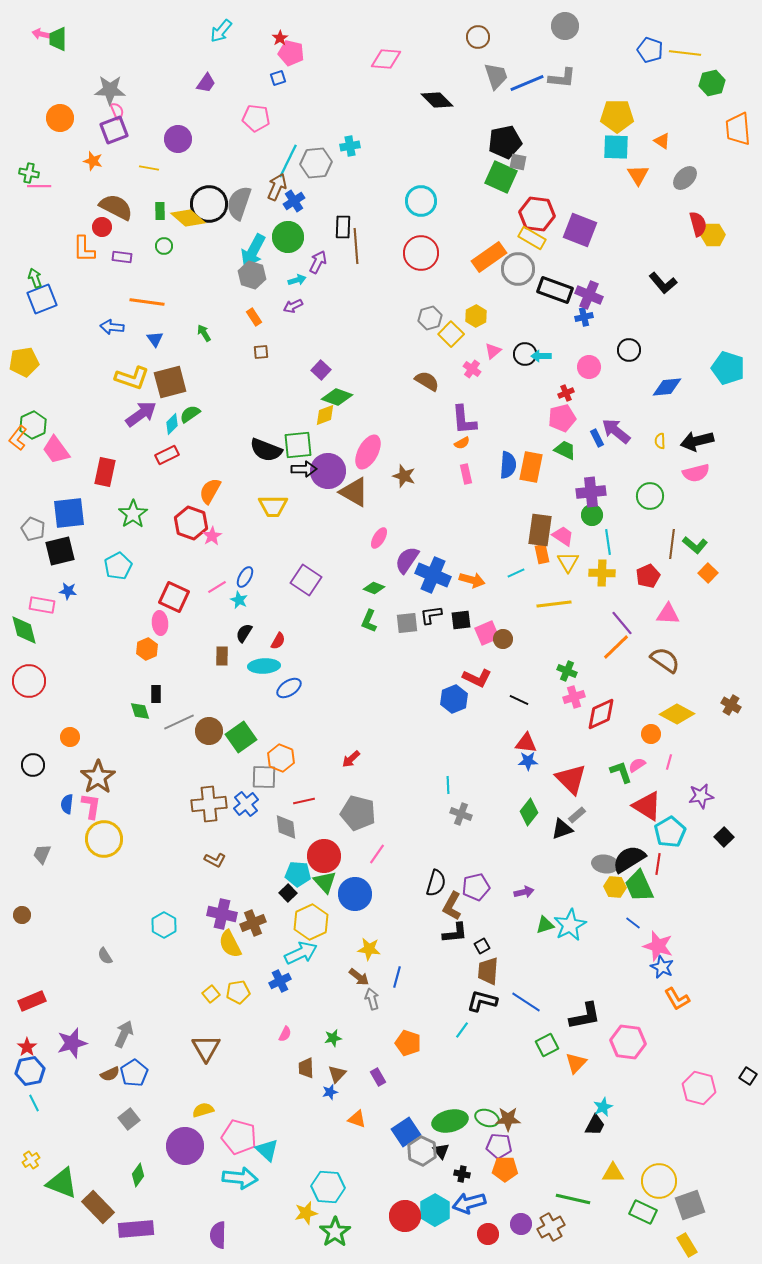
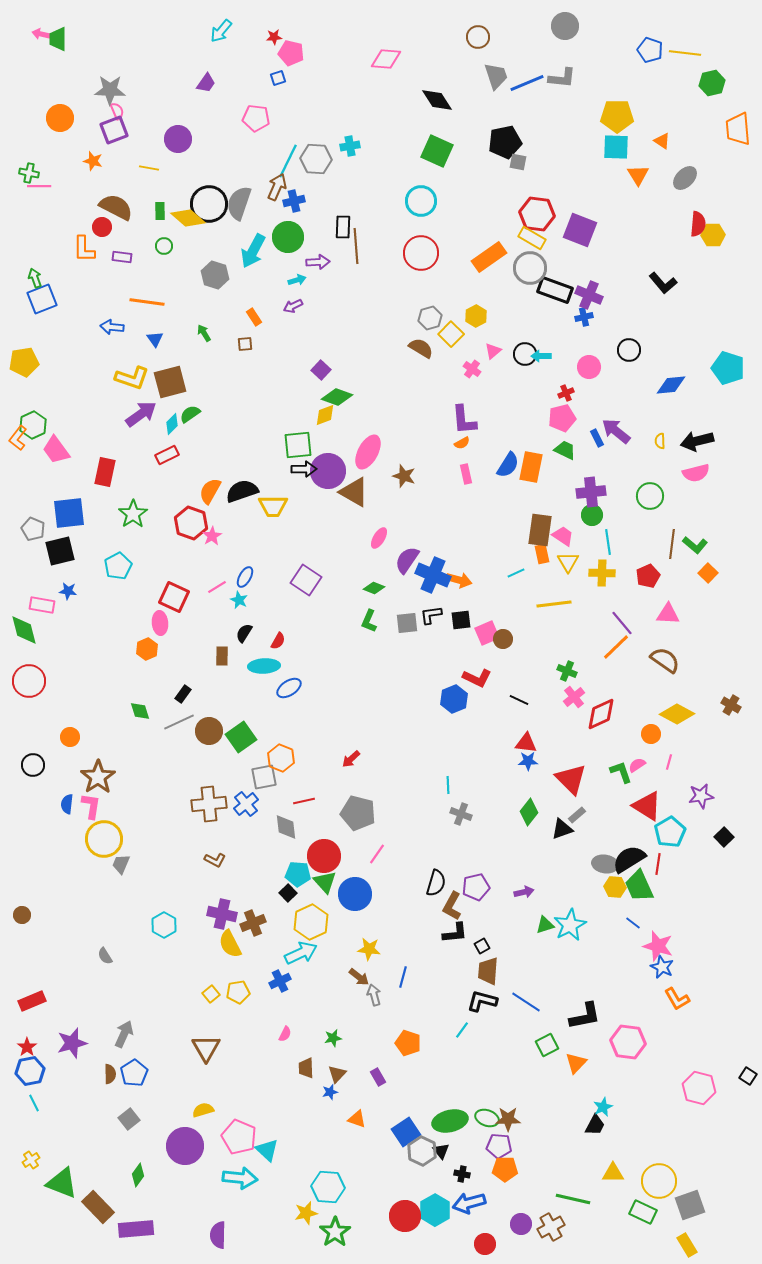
red star at (280, 38): moved 6 px left, 1 px up; rotated 28 degrees clockwise
black diamond at (437, 100): rotated 12 degrees clockwise
gray hexagon at (316, 163): moved 4 px up; rotated 8 degrees clockwise
green square at (501, 177): moved 64 px left, 26 px up
blue cross at (294, 201): rotated 20 degrees clockwise
red semicircle at (698, 224): rotated 20 degrees clockwise
purple arrow at (318, 262): rotated 60 degrees clockwise
gray circle at (518, 269): moved 12 px right, 1 px up
gray hexagon at (252, 275): moved 37 px left
brown square at (261, 352): moved 16 px left, 8 px up
brown semicircle at (427, 381): moved 6 px left, 33 px up
blue diamond at (667, 387): moved 4 px right, 2 px up
black semicircle at (266, 450): moved 24 px left, 41 px down; rotated 140 degrees clockwise
blue semicircle at (508, 465): rotated 28 degrees clockwise
orange arrow at (472, 580): moved 13 px left
black rectangle at (156, 694): moved 27 px right; rotated 36 degrees clockwise
pink cross at (574, 697): rotated 20 degrees counterclockwise
gray square at (264, 777): rotated 12 degrees counterclockwise
gray trapezoid at (42, 854): moved 79 px right, 10 px down
blue line at (397, 977): moved 6 px right
gray arrow at (372, 999): moved 2 px right, 4 px up
brown semicircle at (110, 1074): rotated 66 degrees counterclockwise
pink pentagon at (239, 1137): rotated 8 degrees clockwise
red circle at (488, 1234): moved 3 px left, 10 px down
